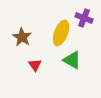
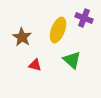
yellow ellipse: moved 3 px left, 3 px up
green triangle: rotated 12 degrees clockwise
red triangle: rotated 40 degrees counterclockwise
